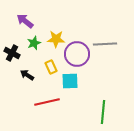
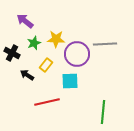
yellow rectangle: moved 5 px left, 2 px up; rotated 64 degrees clockwise
